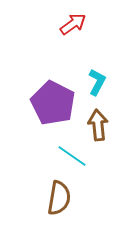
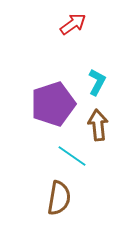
purple pentagon: moved 1 px down; rotated 27 degrees clockwise
